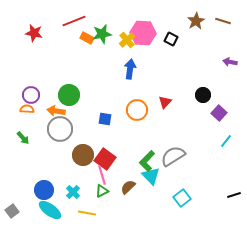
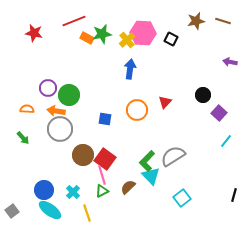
brown star: rotated 18 degrees clockwise
purple circle: moved 17 px right, 7 px up
black line: rotated 56 degrees counterclockwise
yellow line: rotated 60 degrees clockwise
